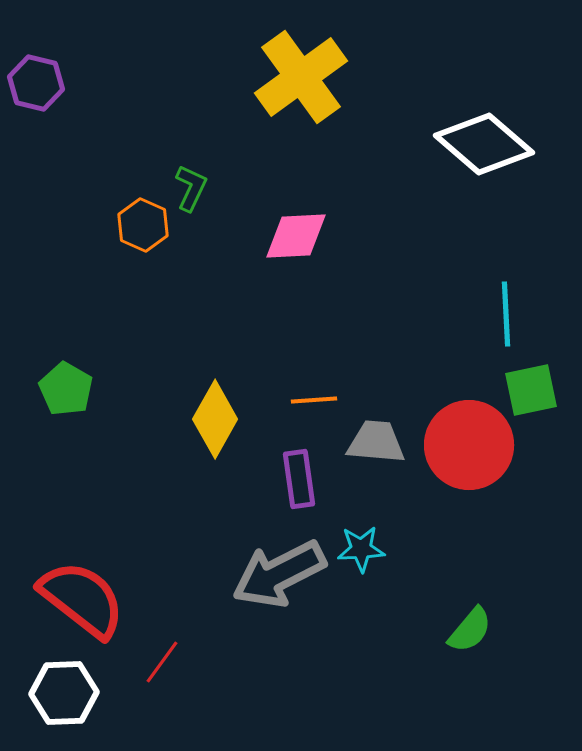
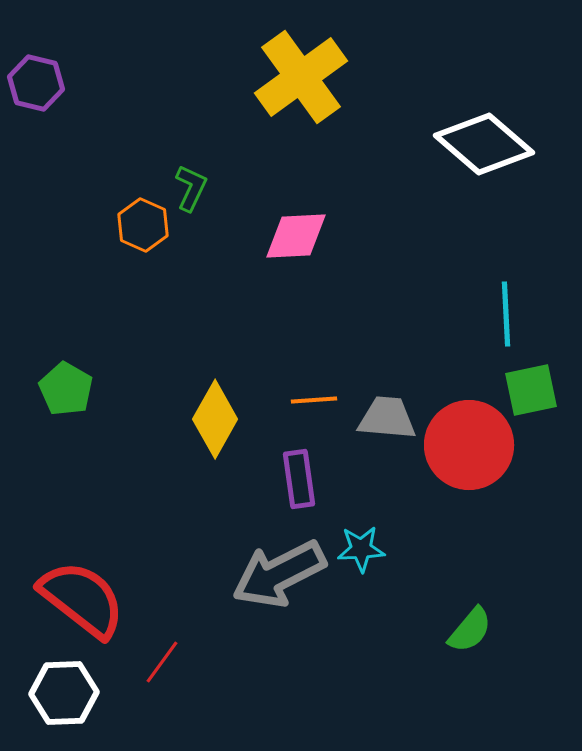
gray trapezoid: moved 11 px right, 24 px up
